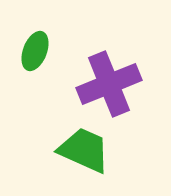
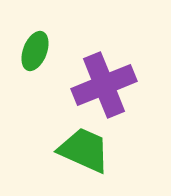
purple cross: moved 5 px left, 1 px down
